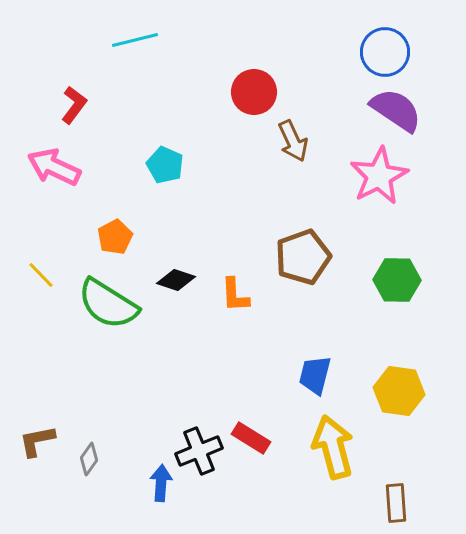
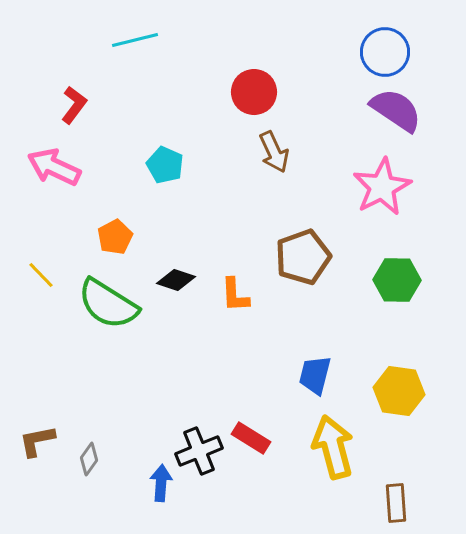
brown arrow: moved 19 px left, 11 px down
pink star: moved 3 px right, 11 px down
